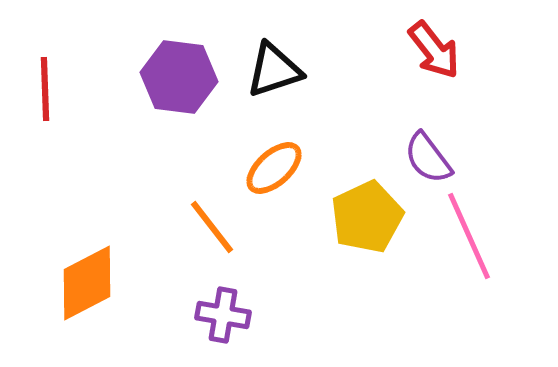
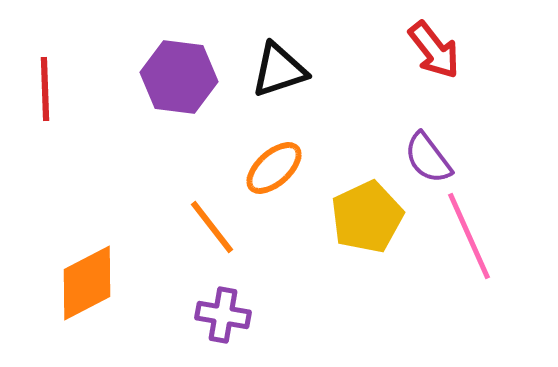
black triangle: moved 5 px right
